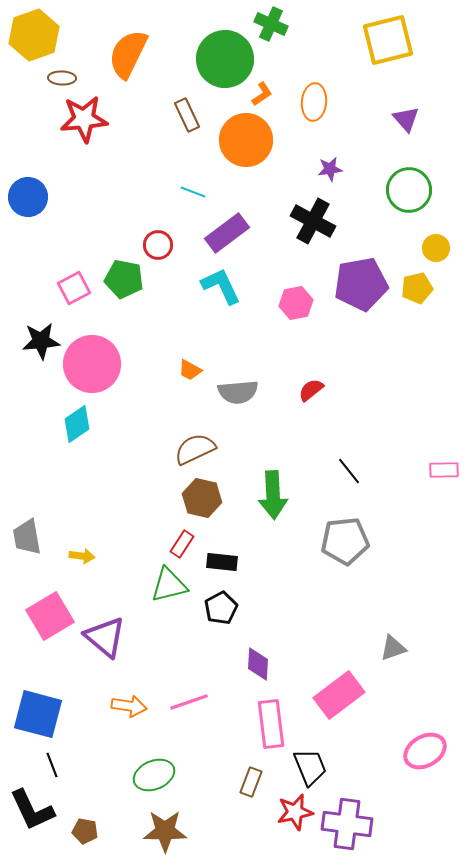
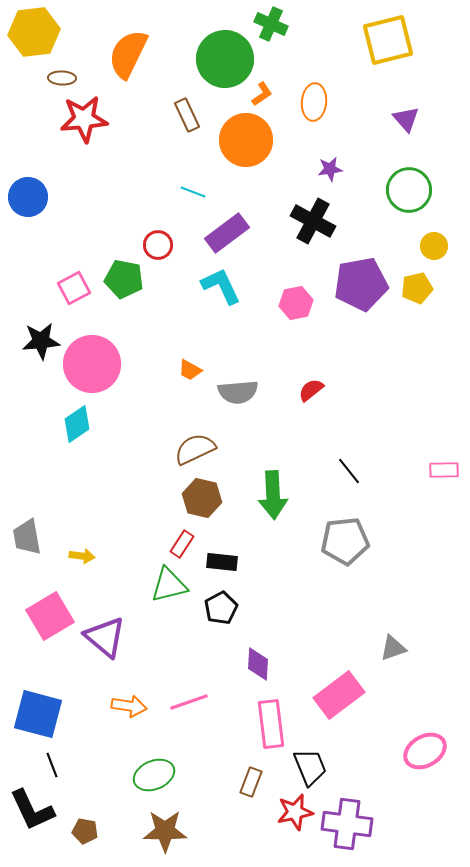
yellow hexagon at (34, 35): moved 3 px up; rotated 12 degrees clockwise
yellow circle at (436, 248): moved 2 px left, 2 px up
